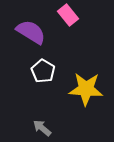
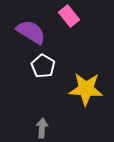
pink rectangle: moved 1 px right, 1 px down
white pentagon: moved 5 px up
gray arrow: rotated 54 degrees clockwise
